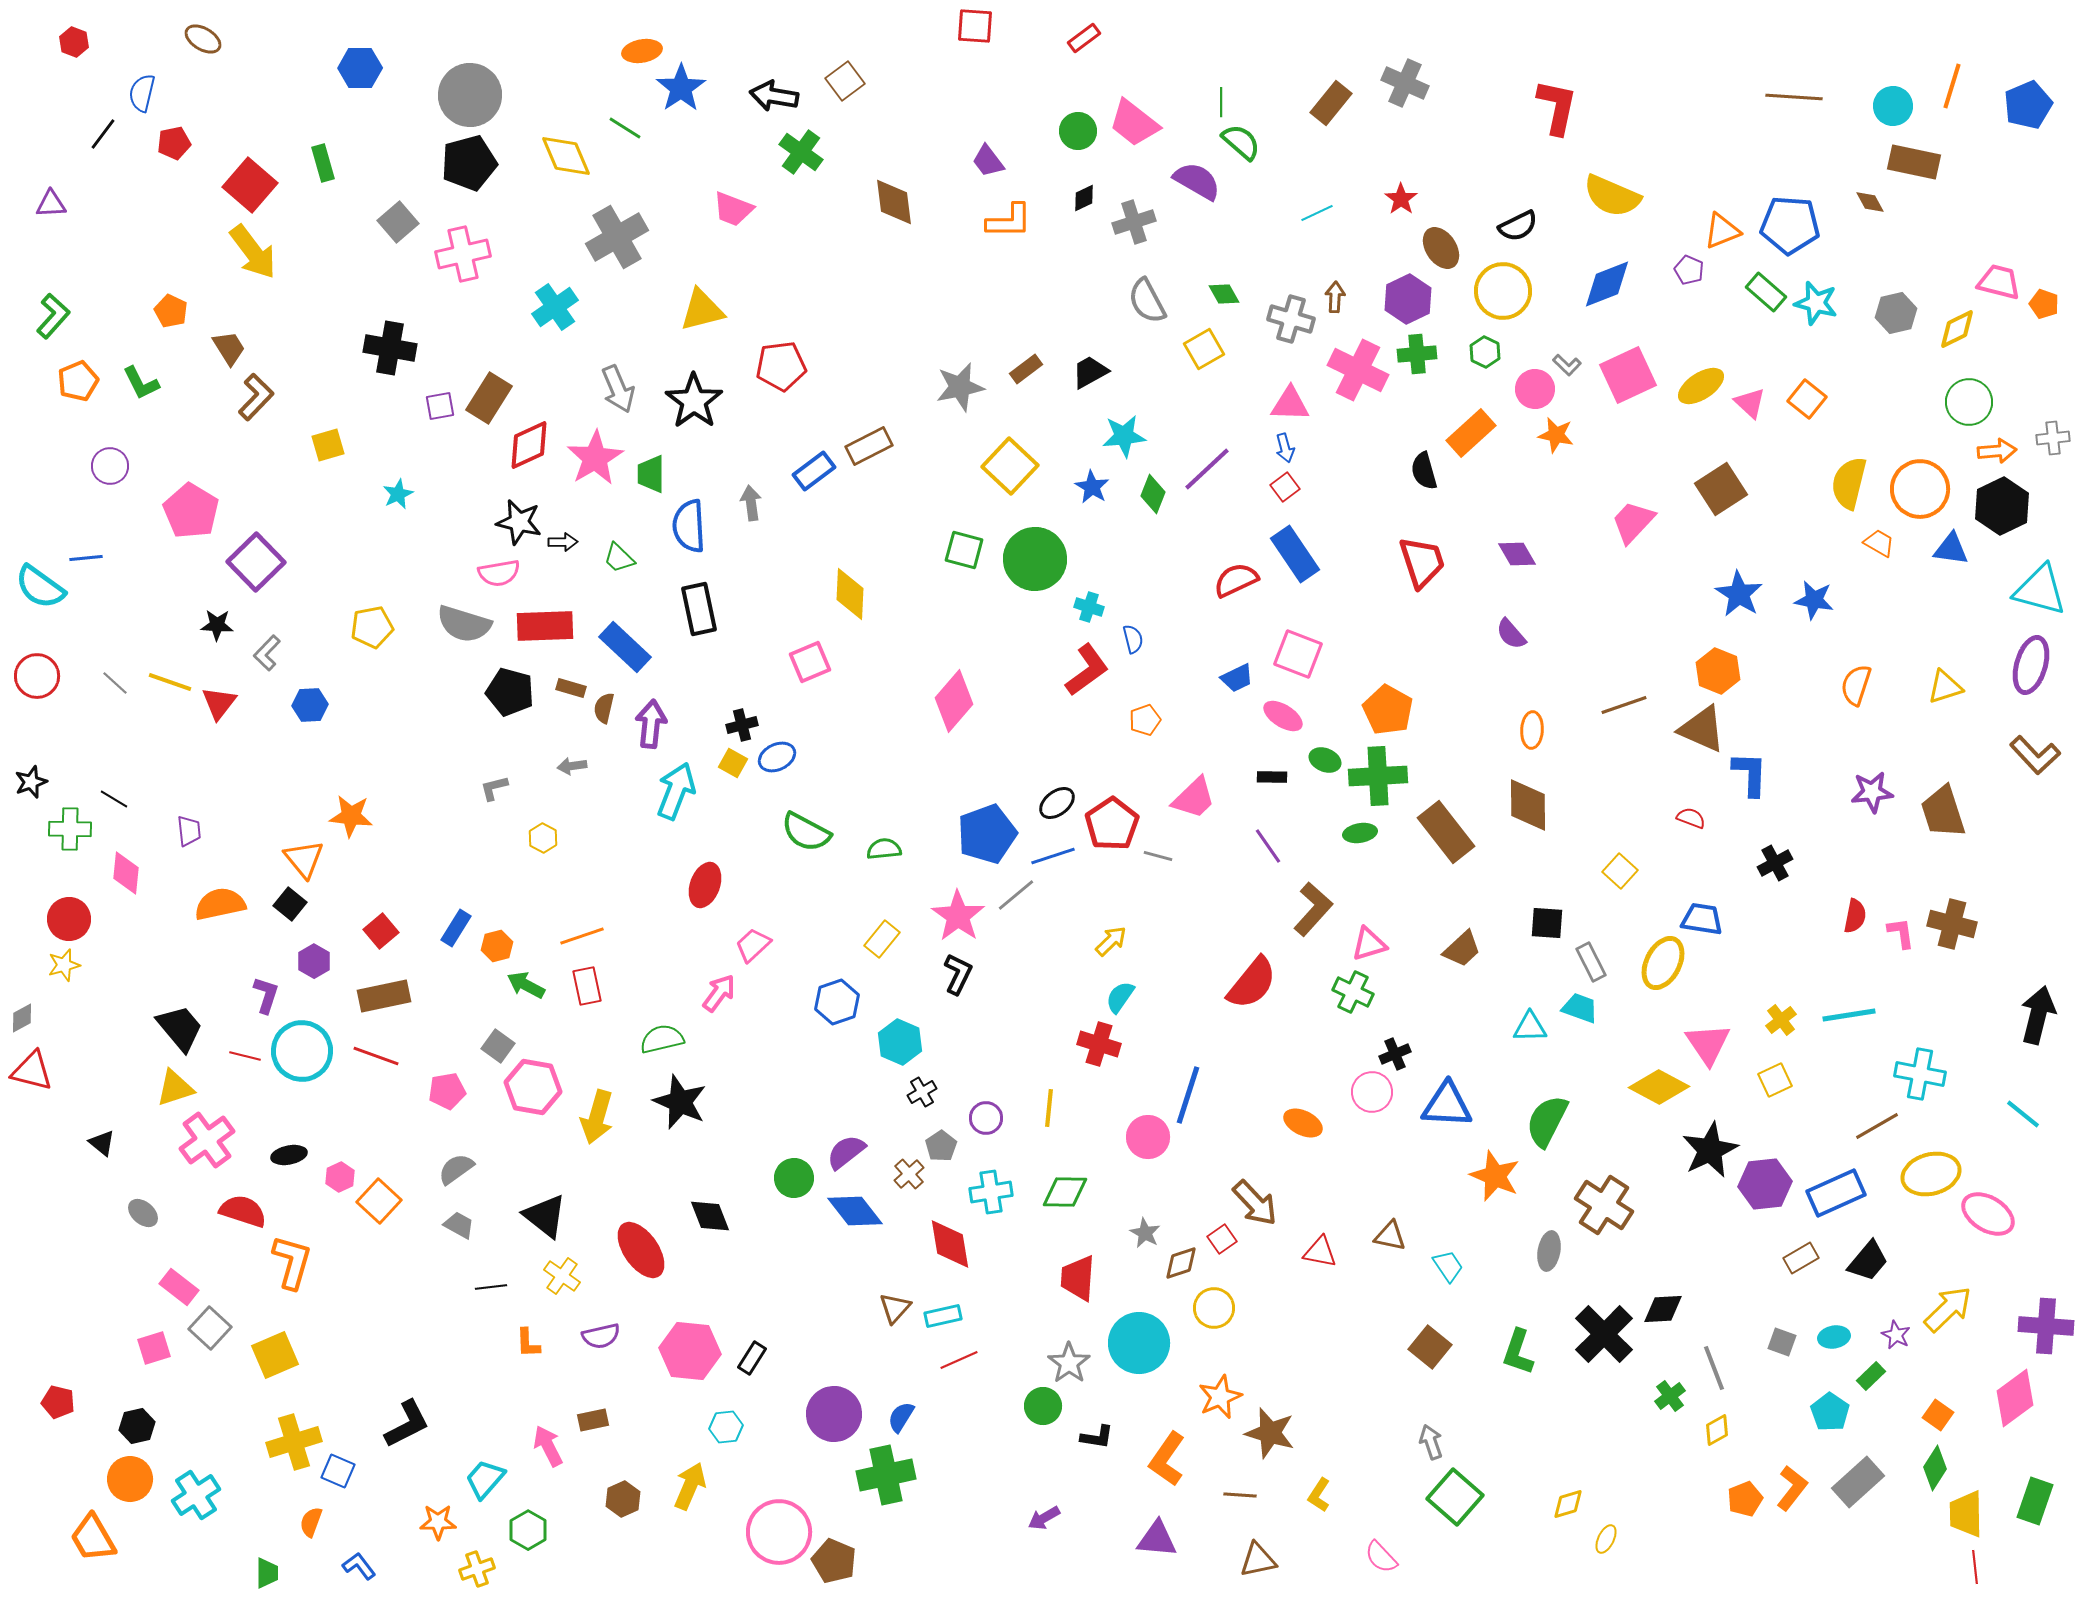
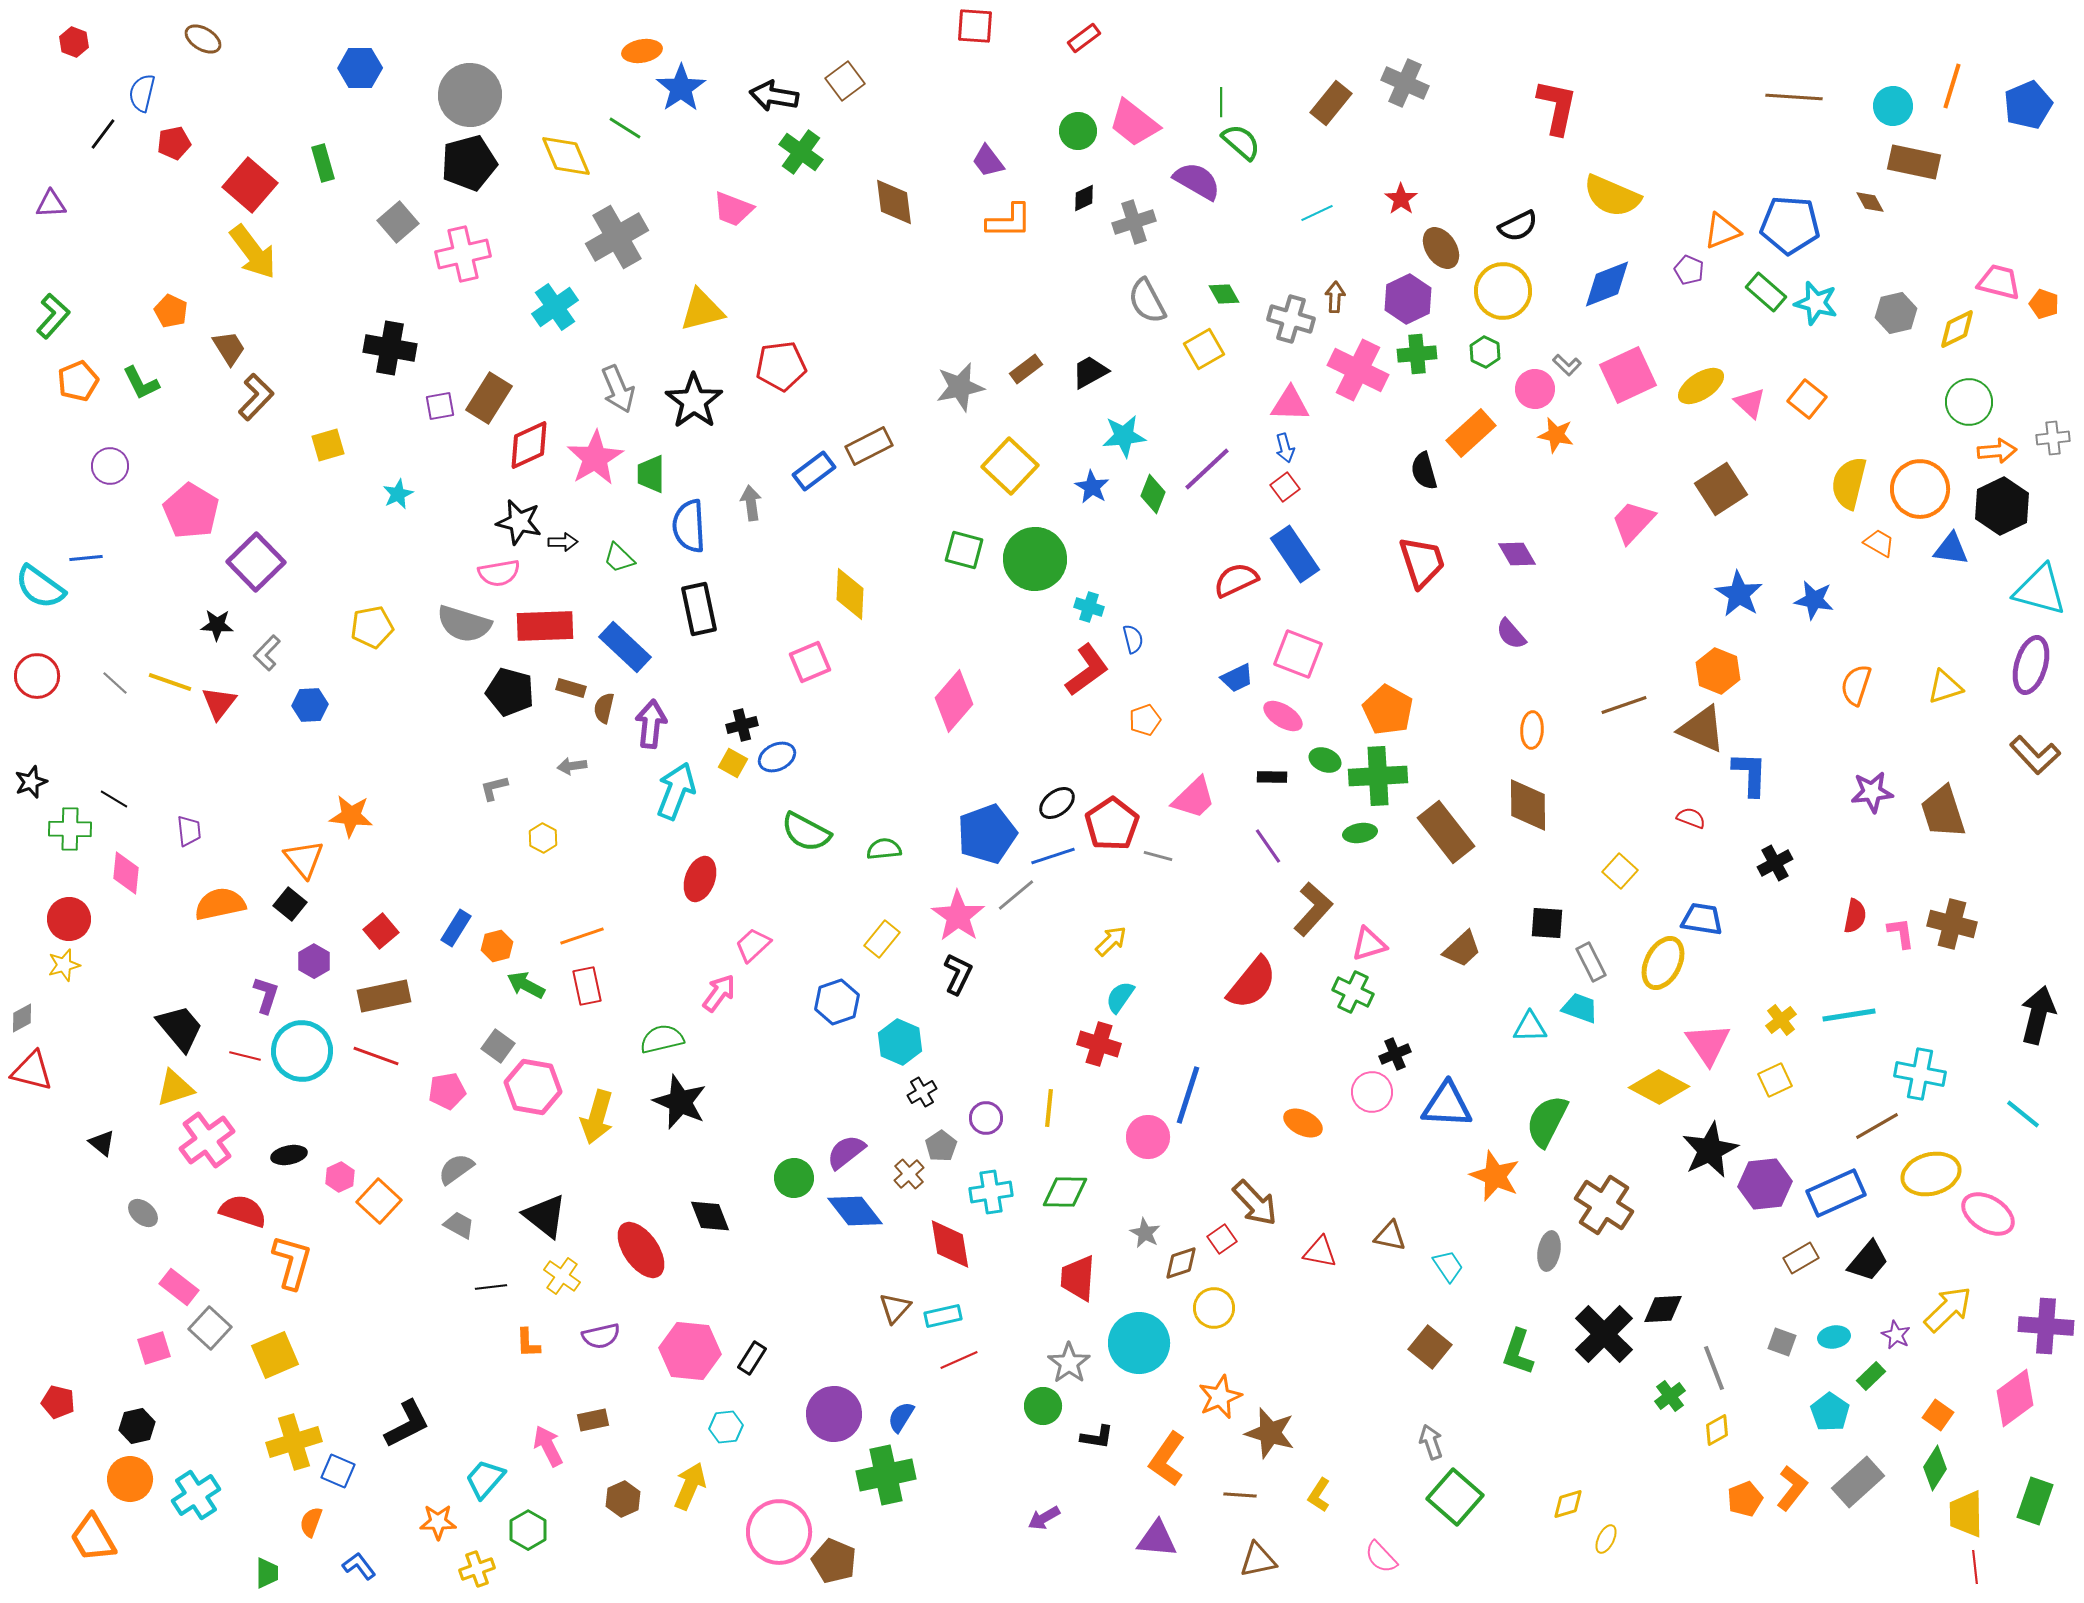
red ellipse at (705, 885): moved 5 px left, 6 px up
